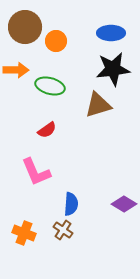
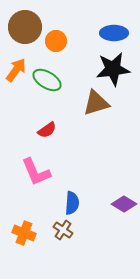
blue ellipse: moved 3 px right
orange arrow: rotated 55 degrees counterclockwise
green ellipse: moved 3 px left, 6 px up; rotated 16 degrees clockwise
brown triangle: moved 2 px left, 2 px up
blue semicircle: moved 1 px right, 1 px up
